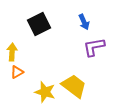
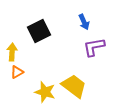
black square: moved 7 px down
